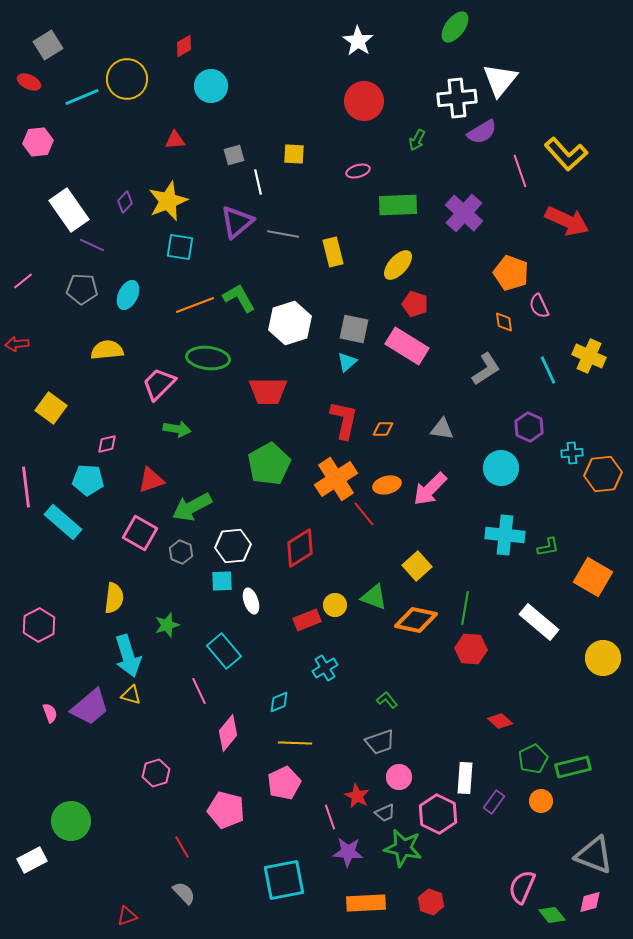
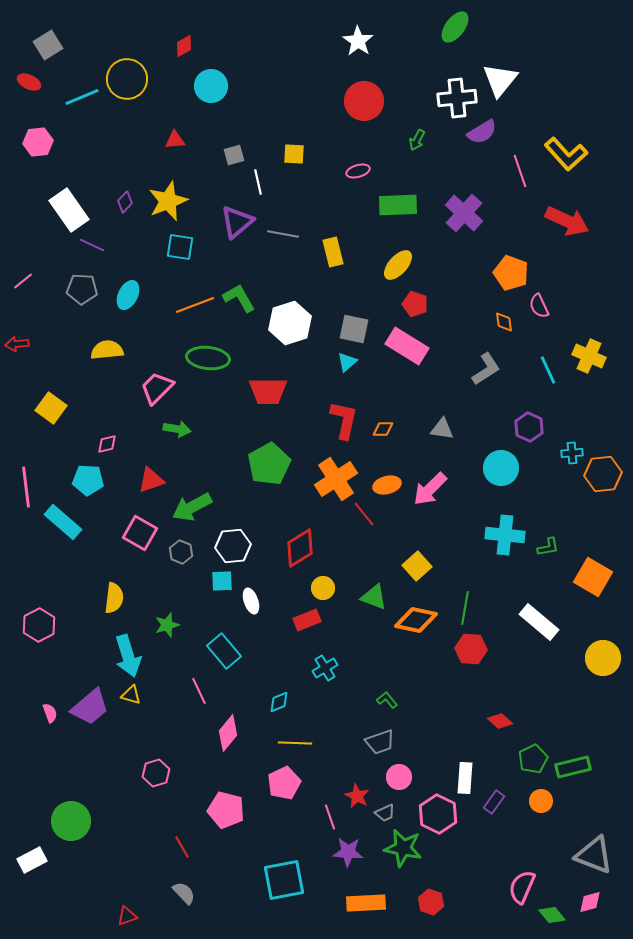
pink trapezoid at (159, 384): moved 2 px left, 4 px down
yellow circle at (335, 605): moved 12 px left, 17 px up
